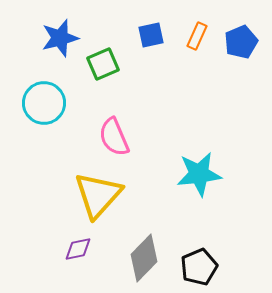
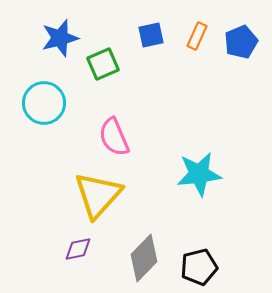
black pentagon: rotated 9 degrees clockwise
